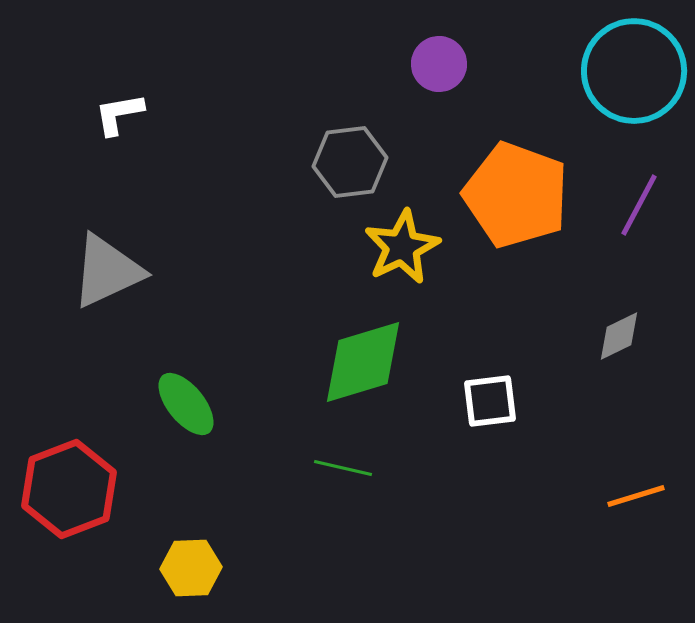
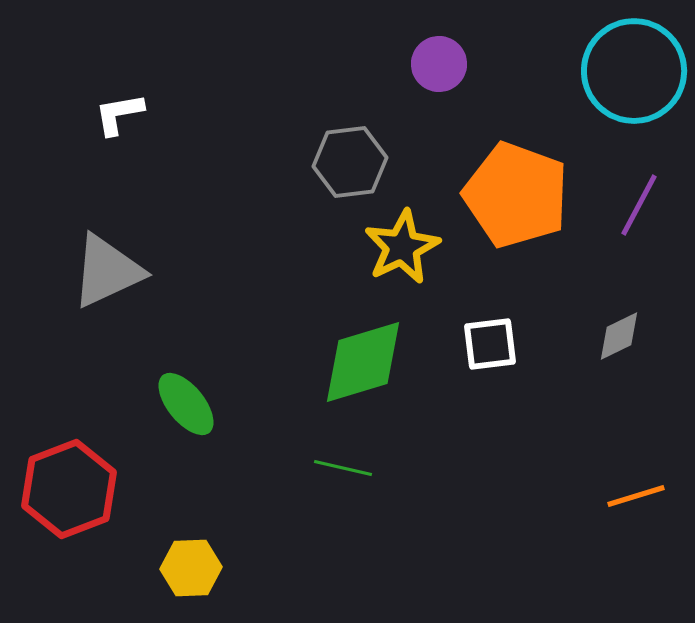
white square: moved 57 px up
